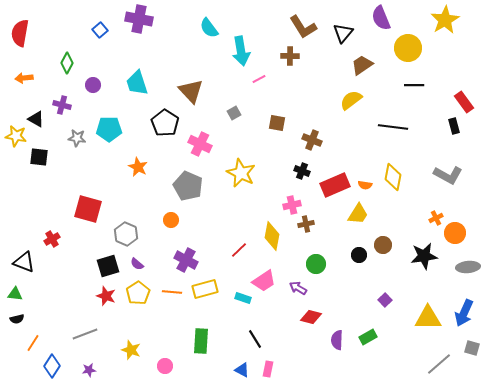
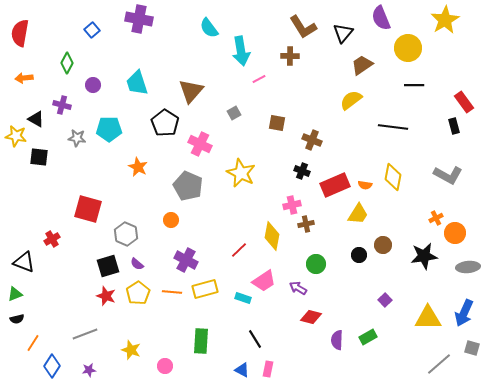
blue square at (100, 30): moved 8 px left
brown triangle at (191, 91): rotated 24 degrees clockwise
green triangle at (15, 294): rotated 28 degrees counterclockwise
